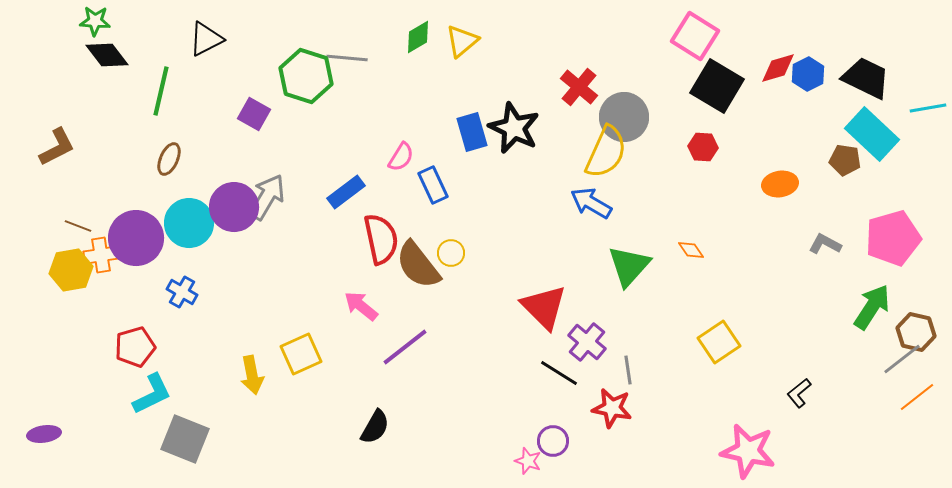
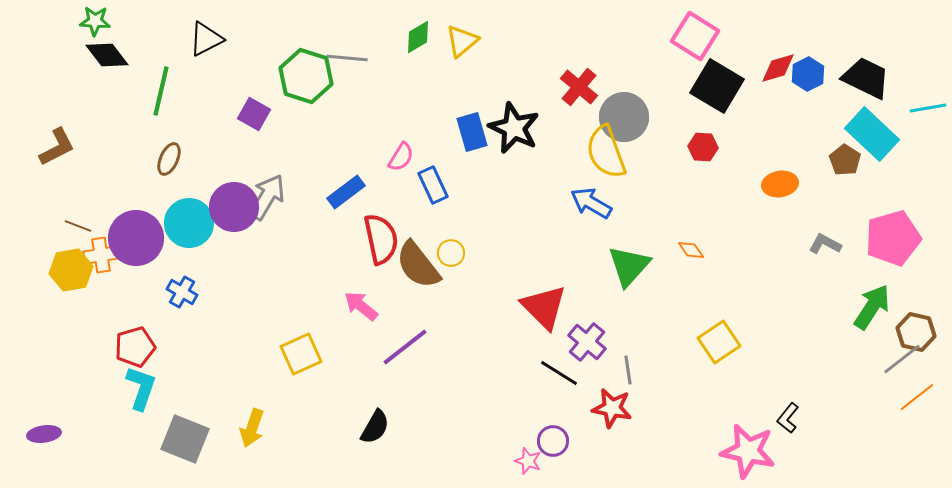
yellow semicircle at (606, 152): rotated 136 degrees clockwise
brown pentagon at (845, 160): rotated 24 degrees clockwise
yellow arrow at (252, 375): moved 53 px down; rotated 30 degrees clockwise
black L-shape at (799, 393): moved 11 px left, 25 px down; rotated 12 degrees counterclockwise
cyan L-shape at (152, 394): moved 11 px left, 6 px up; rotated 45 degrees counterclockwise
